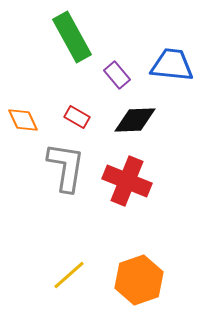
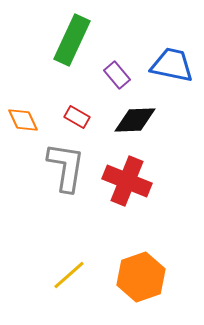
green rectangle: moved 3 px down; rotated 54 degrees clockwise
blue trapezoid: rotated 6 degrees clockwise
orange hexagon: moved 2 px right, 3 px up
